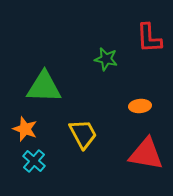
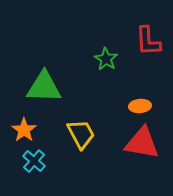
red L-shape: moved 1 px left, 3 px down
green star: rotated 20 degrees clockwise
orange star: moved 1 px left, 1 px down; rotated 15 degrees clockwise
yellow trapezoid: moved 2 px left
red triangle: moved 4 px left, 11 px up
